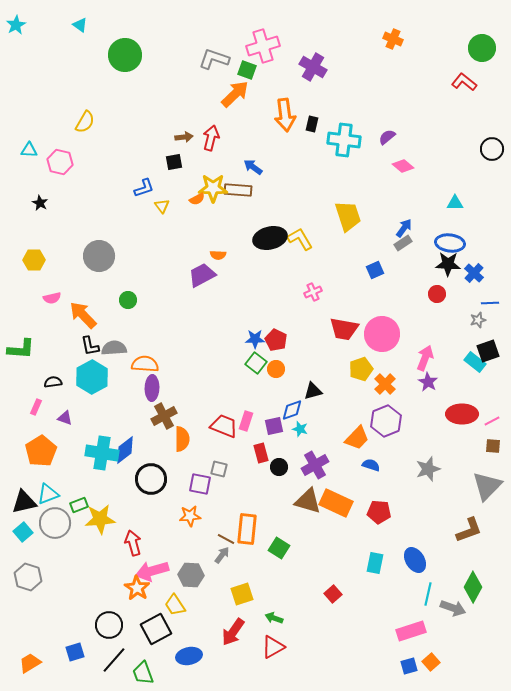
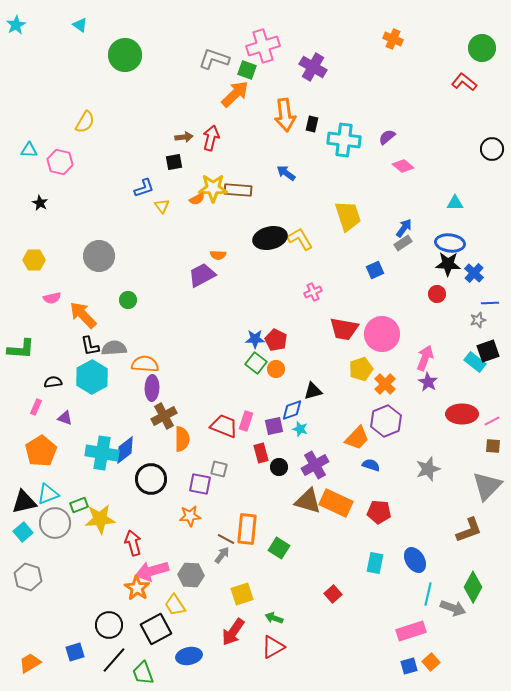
blue arrow at (253, 167): moved 33 px right, 6 px down
